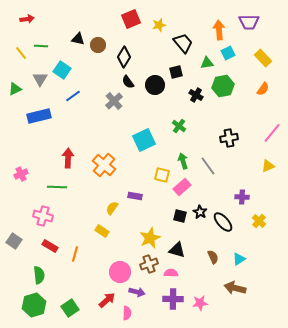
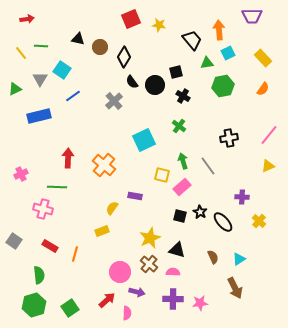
purple trapezoid at (249, 22): moved 3 px right, 6 px up
yellow star at (159, 25): rotated 24 degrees clockwise
black trapezoid at (183, 43): moved 9 px right, 3 px up
brown circle at (98, 45): moved 2 px right, 2 px down
black semicircle at (128, 82): moved 4 px right
black cross at (196, 95): moved 13 px left, 1 px down
pink line at (272, 133): moved 3 px left, 2 px down
pink cross at (43, 216): moved 7 px up
yellow rectangle at (102, 231): rotated 56 degrees counterclockwise
brown cross at (149, 264): rotated 30 degrees counterclockwise
pink semicircle at (171, 273): moved 2 px right, 1 px up
brown arrow at (235, 288): rotated 130 degrees counterclockwise
